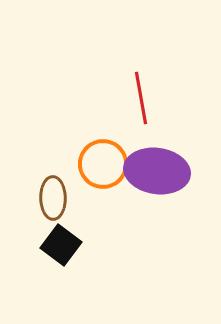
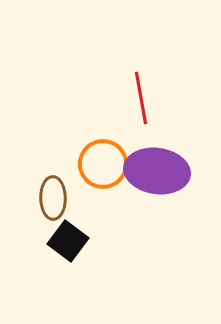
black square: moved 7 px right, 4 px up
